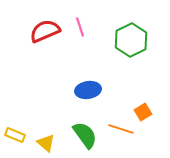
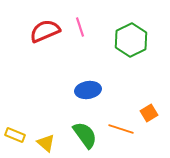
orange square: moved 6 px right, 1 px down
